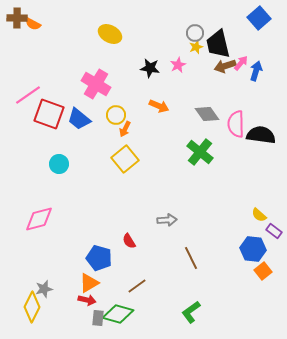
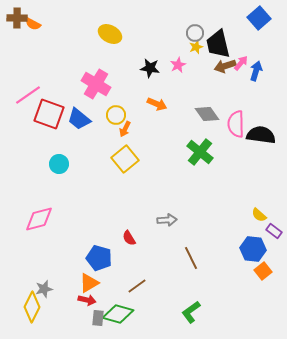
orange arrow at (159, 106): moved 2 px left, 2 px up
red semicircle at (129, 241): moved 3 px up
